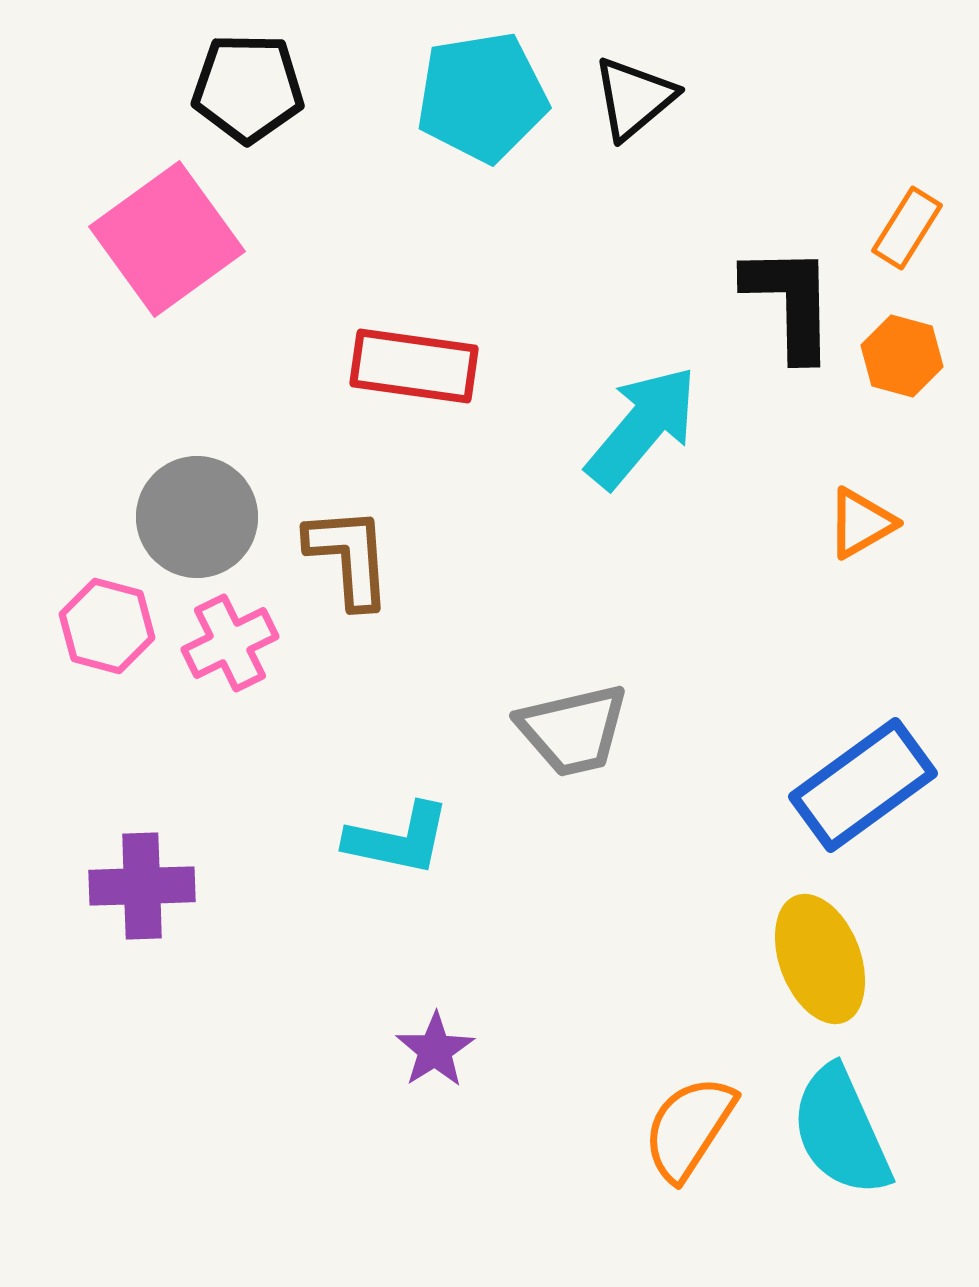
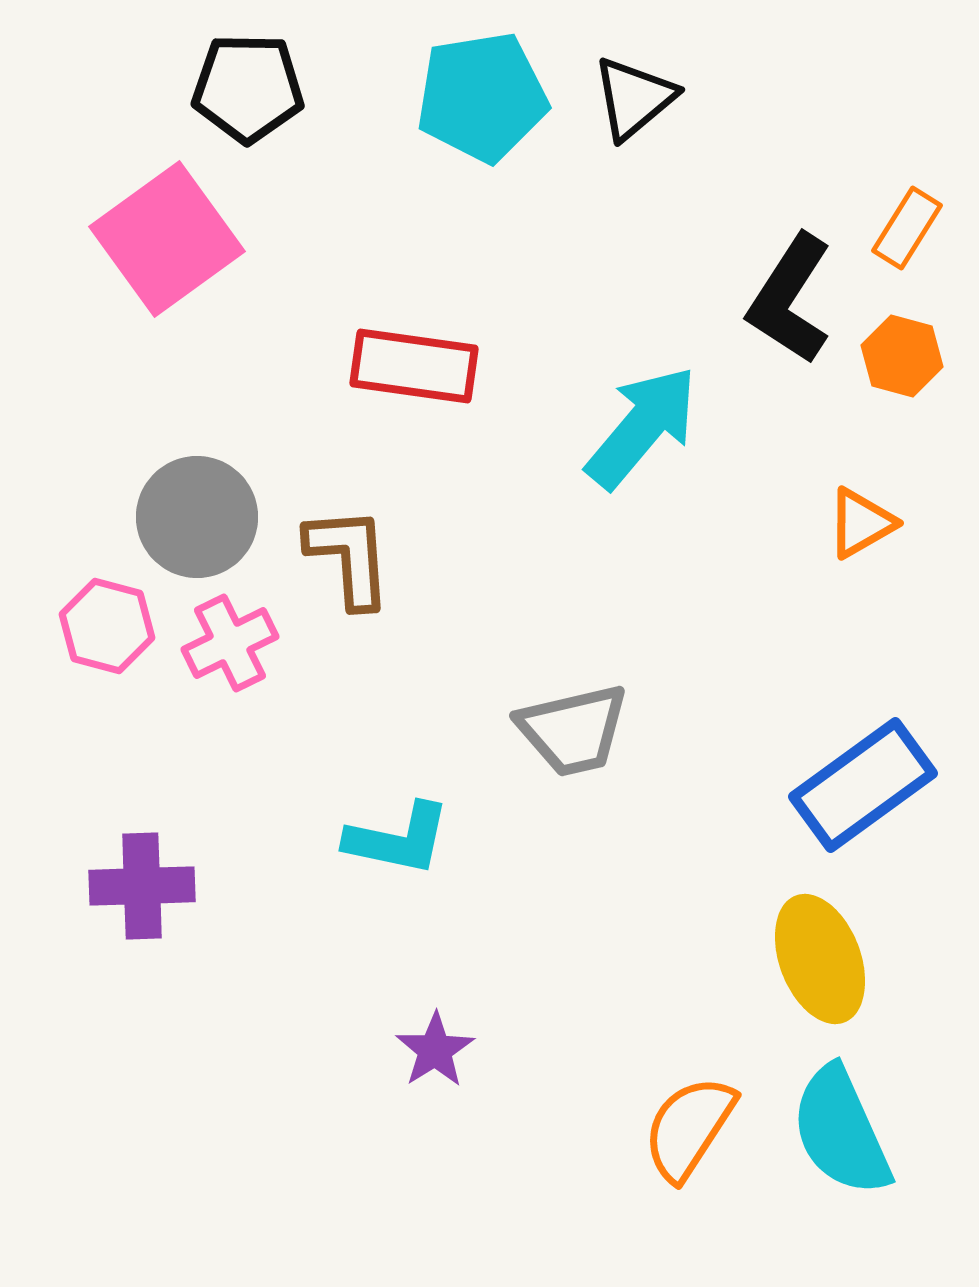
black L-shape: moved 3 px up; rotated 146 degrees counterclockwise
